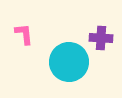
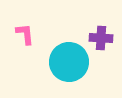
pink L-shape: moved 1 px right
